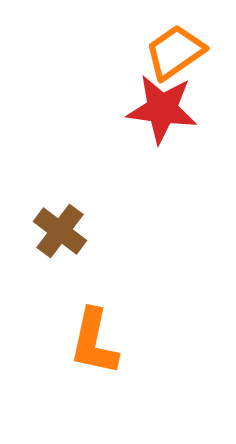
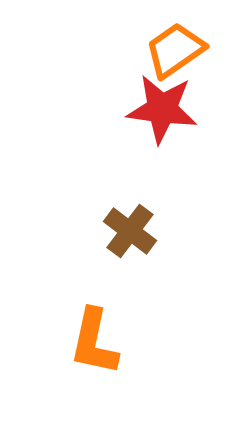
orange trapezoid: moved 2 px up
brown cross: moved 70 px right
